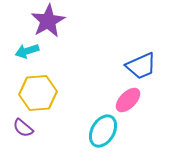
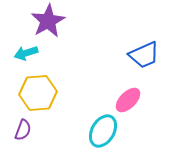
cyan arrow: moved 1 px left, 2 px down
blue trapezoid: moved 3 px right, 11 px up
purple semicircle: moved 2 px down; rotated 110 degrees counterclockwise
